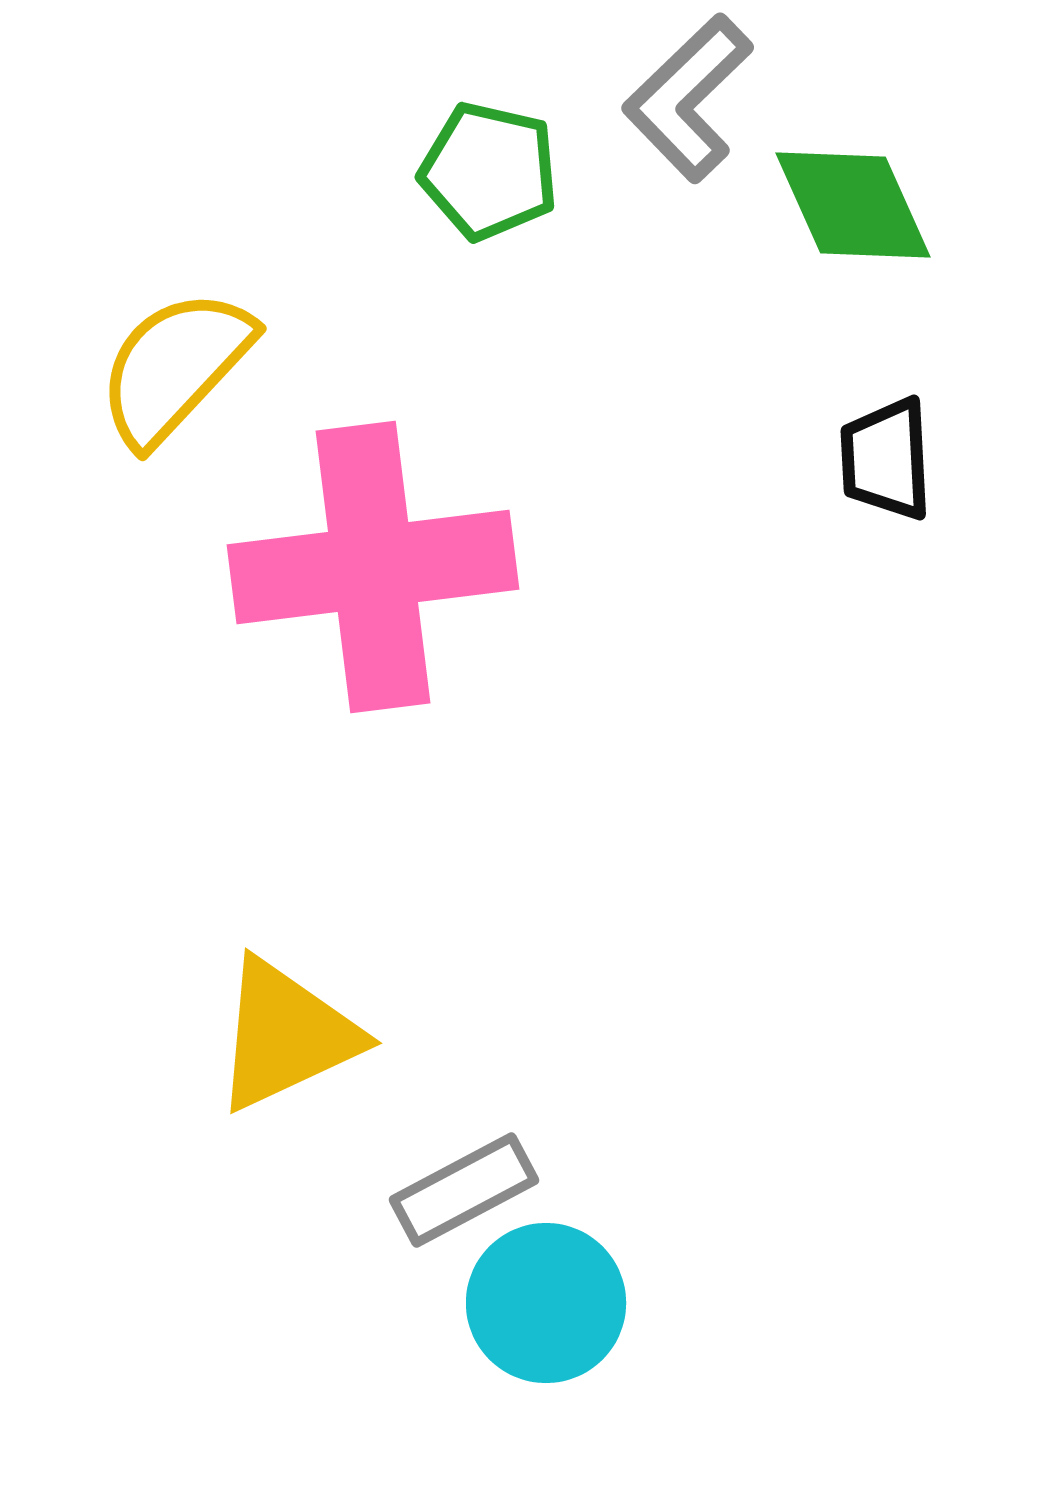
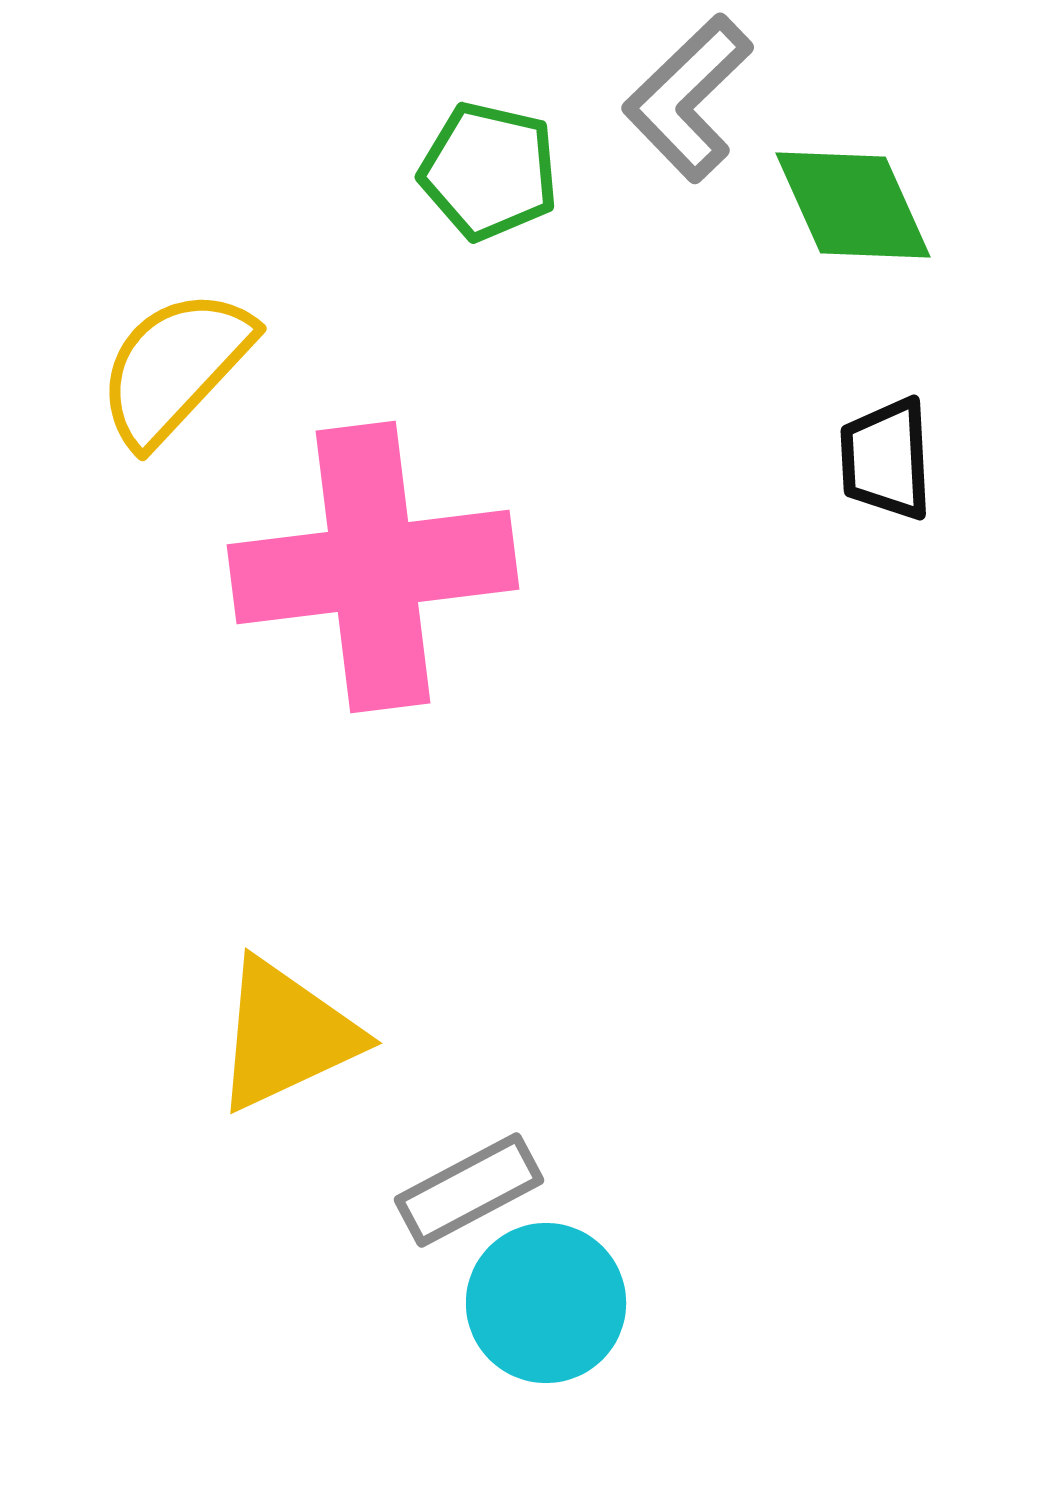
gray rectangle: moved 5 px right
